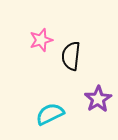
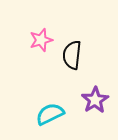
black semicircle: moved 1 px right, 1 px up
purple star: moved 3 px left, 1 px down
